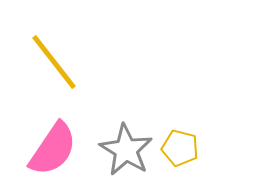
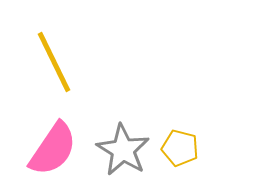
yellow line: rotated 12 degrees clockwise
gray star: moved 3 px left
